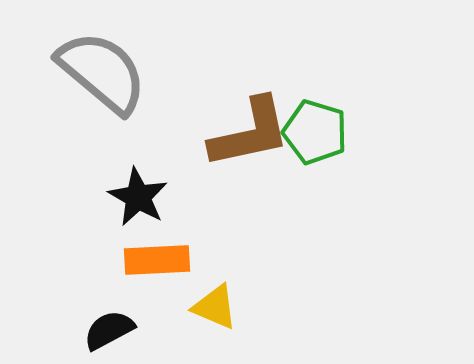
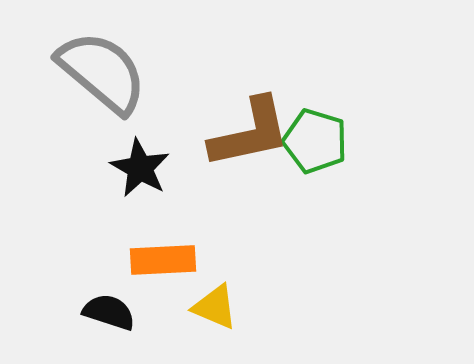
green pentagon: moved 9 px down
black star: moved 2 px right, 29 px up
orange rectangle: moved 6 px right
black semicircle: moved 18 px up; rotated 46 degrees clockwise
